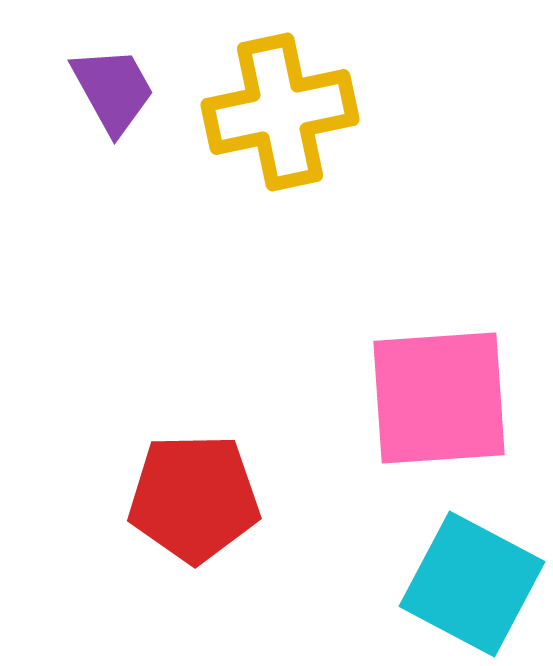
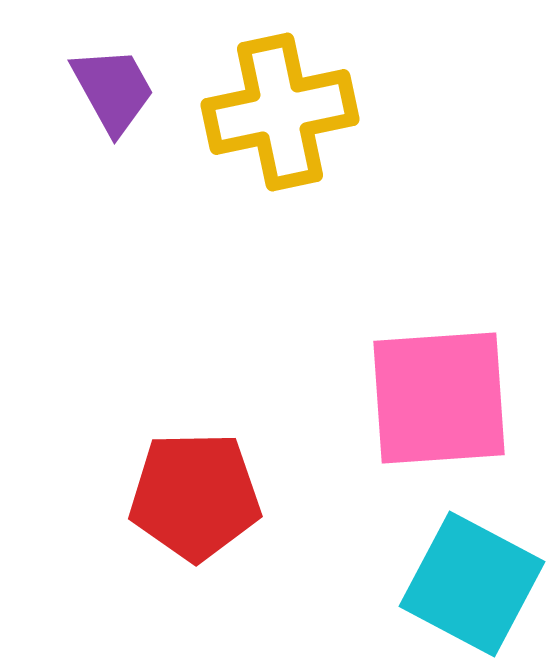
red pentagon: moved 1 px right, 2 px up
